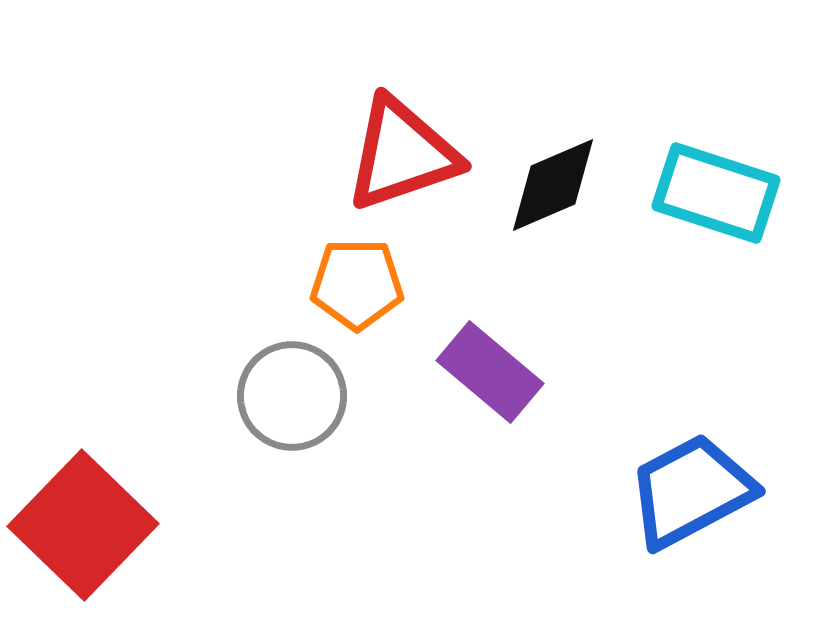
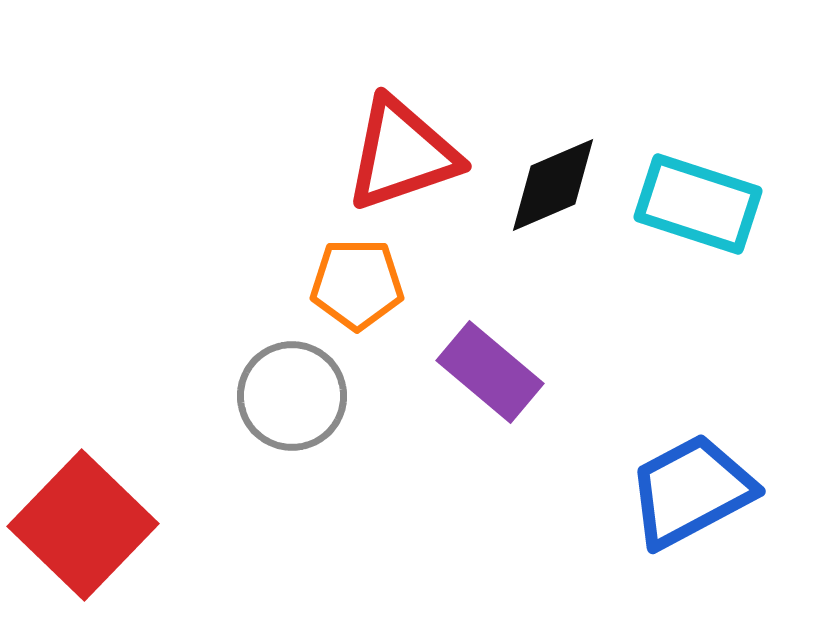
cyan rectangle: moved 18 px left, 11 px down
